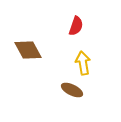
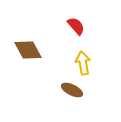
red semicircle: rotated 60 degrees counterclockwise
